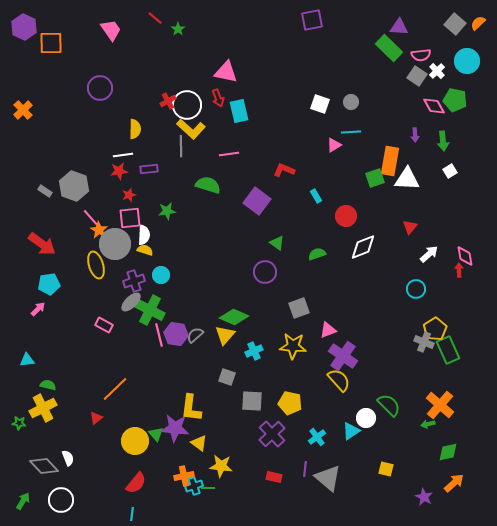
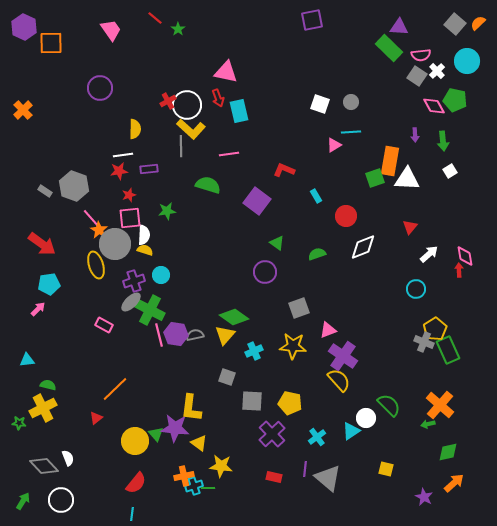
green diamond at (234, 317): rotated 12 degrees clockwise
gray semicircle at (195, 335): rotated 30 degrees clockwise
